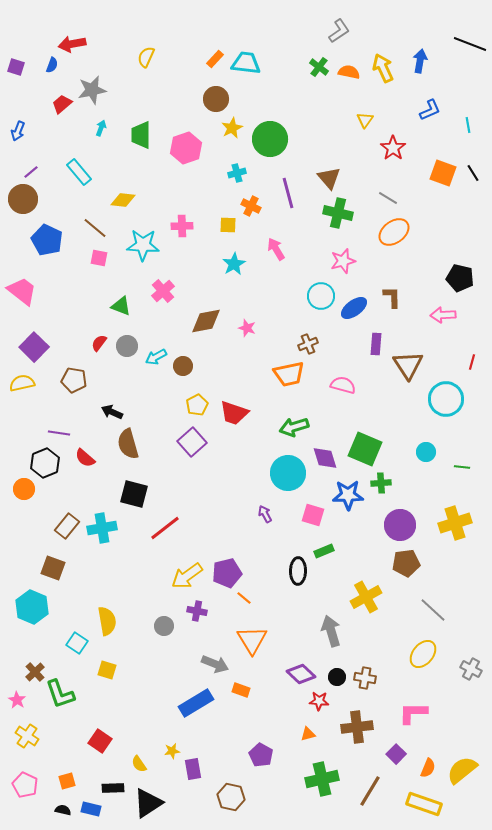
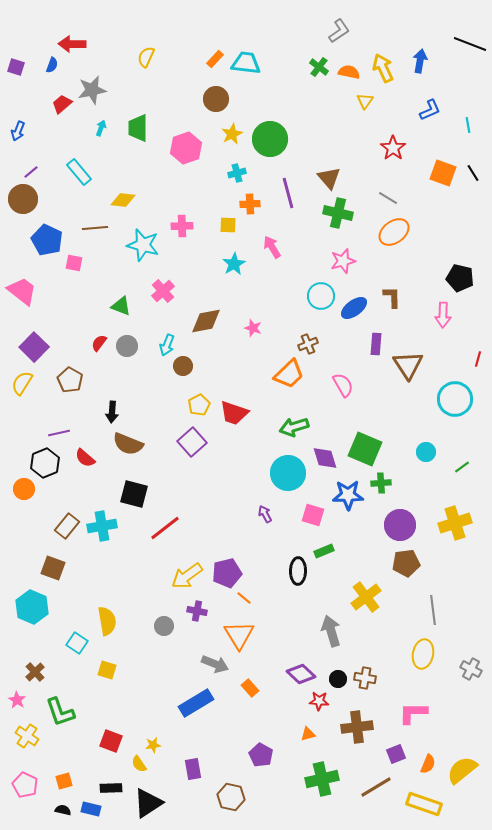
red arrow at (72, 44): rotated 12 degrees clockwise
yellow triangle at (365, 120): moved 19 px up
yellow star at (232, 128): moved 6 px down
green trapezoid at (141, 135): moved 3 px left, 7 px up
orange cross at (251, 206): moved 1 px left, 2 px up; rotated 30 degrees counterclockwise
brown line at (95, 228): rotated 45 degrees counterclockwise
cyan star at (143, 245): rotated 12 degrees clockwise
pink arrow at (276, 249): moved 4 px left, 2 px up
pink square at (99, 258): moved 25 px left, 5 px down
pink arrow at (443, 315): rotated 85 degrees counterclockwise
pink star at (247, 328): moved 6 px right
cyan arrow at (156, 357): moved 11 px right, 12 px up; rotated 40 degrees counterclockwise
red line at (472, 362): moved 6 px right, 3 px up
orange trapezoid at (289, 374): rotated 32 degrees counterclockwise
brown pentagon at (74, 380): moved 4 px left; rotated 20 degrees clockwise
yellow semicircle at (22, 383): rotated 45 degrees counterclockwise
pink semicircle at (343, 385): rotated 45 degrees clockwise
cyan circle at (446, 399): moved 9 px right
yellow pentagon at (197, 405): moved 2 px right
black arrow at (112, 412): rotated 110 degrees counterclockwise
purple line at (59, 433): rotated 20 degrees counterclockwise
brown semicircle at (128, 444): rotated 52 degrees counterclockwise
green line at (462, 467): rotated 42 degrees counterclockwise
cyan cross at (102, 528): moved 2 px up
yellow cross at (366, 597): rotated 8 degrees counterclockwise
gray line at (433, 610): rotated 40 degrees clockwise
orange triangle at (252, 640): moved 13 px left, 5 px up
yellow ellipse at (423, 654): rotated 28 degrees counterclockwise
black circle at (337, 677): moved 1 px right, 2 px down
orange rectangle at (241, 690): moved 9 px right, 2 px up; rotated 30 degrees clockwise
green L-shape at (60, 694): moved 18 px down
red square at (100, 741): moved 11 px right; rotated 15 degrees counterclockwise
yellow star at (172, 751): moved 19 px left, 6 px up
purple square at (396, 754): rotated 24 degrees clockwise
orange semicircle at (428, 768): moved 4 px up
orange square at (67, 781): moved 3 px left
black rectangle at (113, 788): moved 2 px left
brown line at (370, 791): moved 6 px right, 4 px up; rotated 28 degrees clockwise
